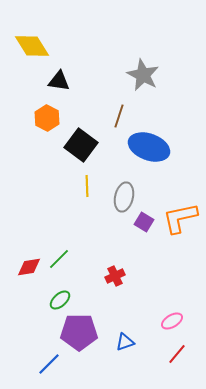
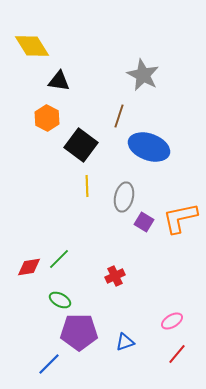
green ellipse: rotated 70 degrees clockwise
